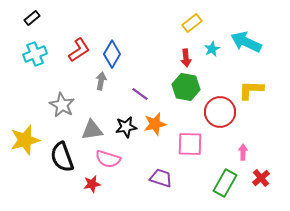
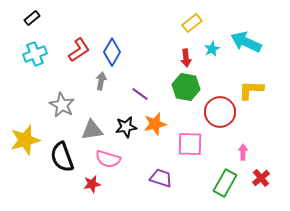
blue diamond: moved 2 px up
